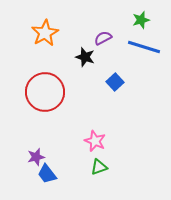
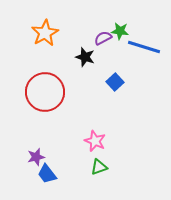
green star: moved 21 px left, 11 px down; rotated 24 degrees clockwise
